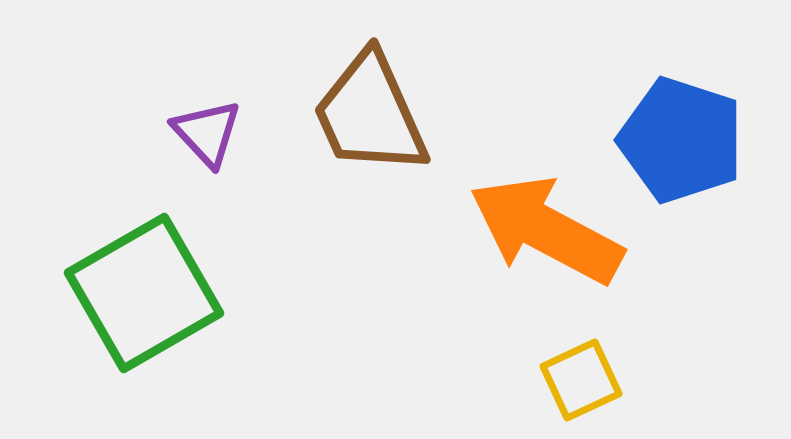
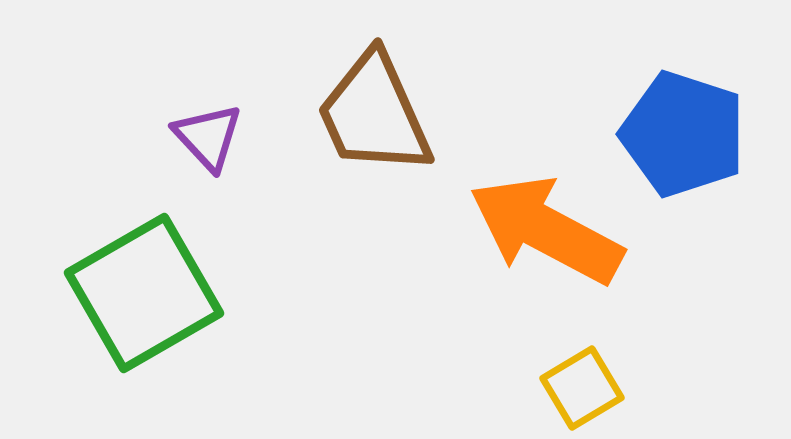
brown trapezoid: moved 4 px right
purple triangle: moved 1 px right, 4 px down
blue pentagon: moved 2 px right, 6 px up
yellow square: moved 1 px right, 8 px down; rotated 6 degrees counterclockwise
